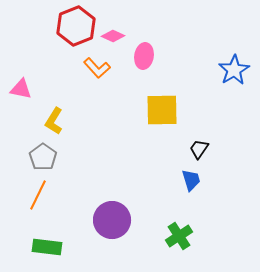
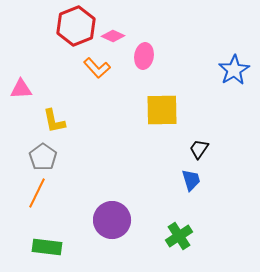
pink triangle: rotated 15 degrees counterclockwise
yellow L-shape: rotated 44 degrees counterclockwise
orange line: moved 1 px left, 2 px up
